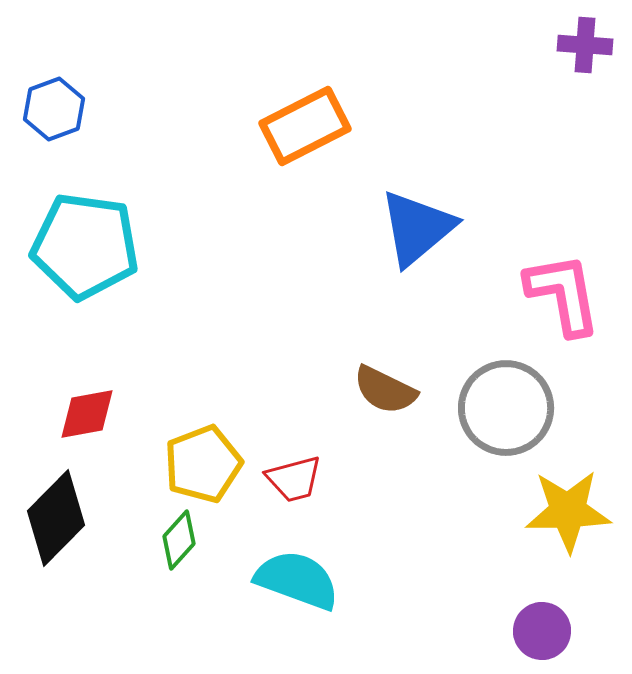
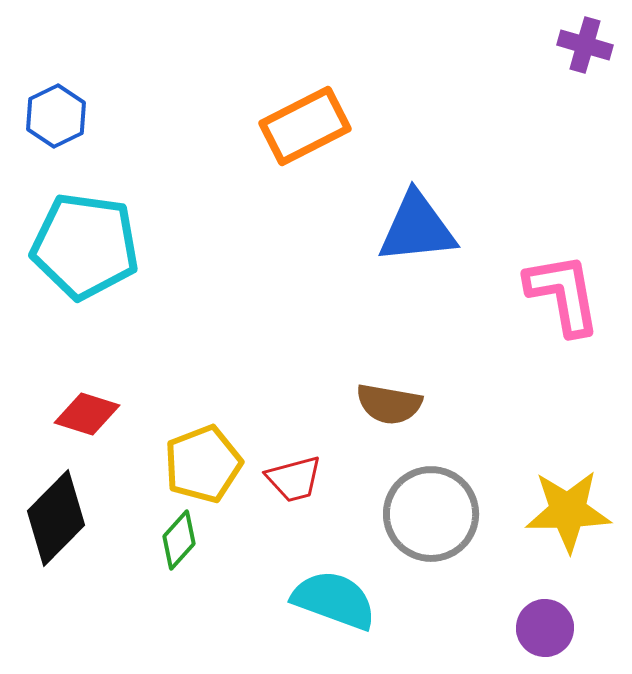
purple cross: rotated 12 degrees clockwise
blue hexagon: moved 2 px right, 7 px down; rotated 6 degrees counterclockwise
blue triangle: rotated 34 degrees clockwise
brown semicircle: moved 4 px right, 14 px down; rotated 16 degrees counterclockwise
gray circle: moved 75 px left, 106 px down
red diamond: rotated 28 degrees clockwise
cyan semicircle: moved 37 px right, 20 px down
purple circle: moved 3 px right, 3 px up
